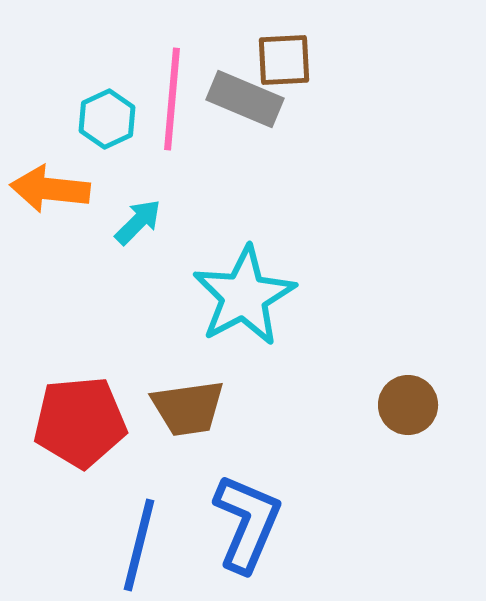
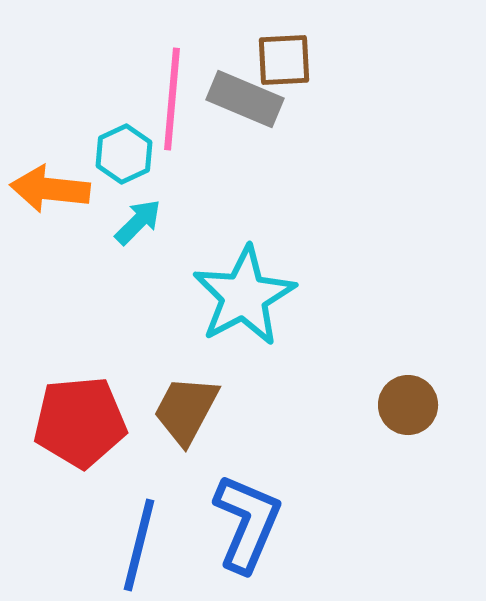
cyan hexagon: moved 17 px right, 35 px down
brown trapezoid: moved 2 px left, 2 px down; rotated 126 degrees clockwise
